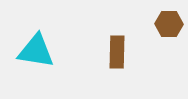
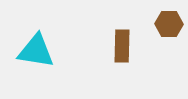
brown rectangle: moved 5 px right, 6 px up
